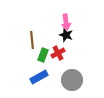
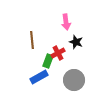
black star: moved 10 px right, 7 px down
green rectangle: moved 5 px right, 6 px down
gray circle: moved 2 px right
